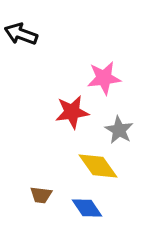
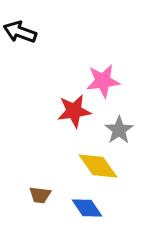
black arrow: moved 1 px left, 2 px up
pink star: moved 1 px left, 3 px down
red star: moved 2 px right, 1 px up
gray star: rotated 8 degrees clockwise
brown trapezoid: moved 1 px left
